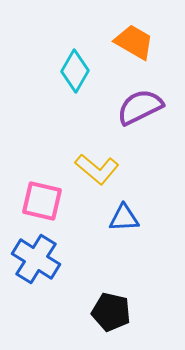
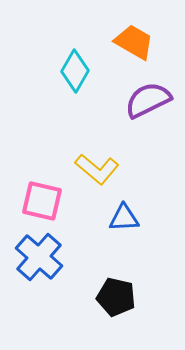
purple semicircle: moved 8 px right, 7 px up
blue cross: moved 3 px right, 2 px up; rotated 9 degrees clockwise
black pentagon: moved 5 px right, 15 px up
